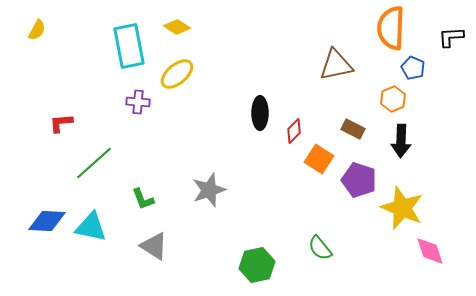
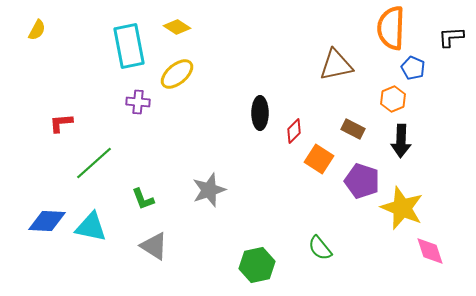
purple pentagon: moved 3 px right, 1 px down
